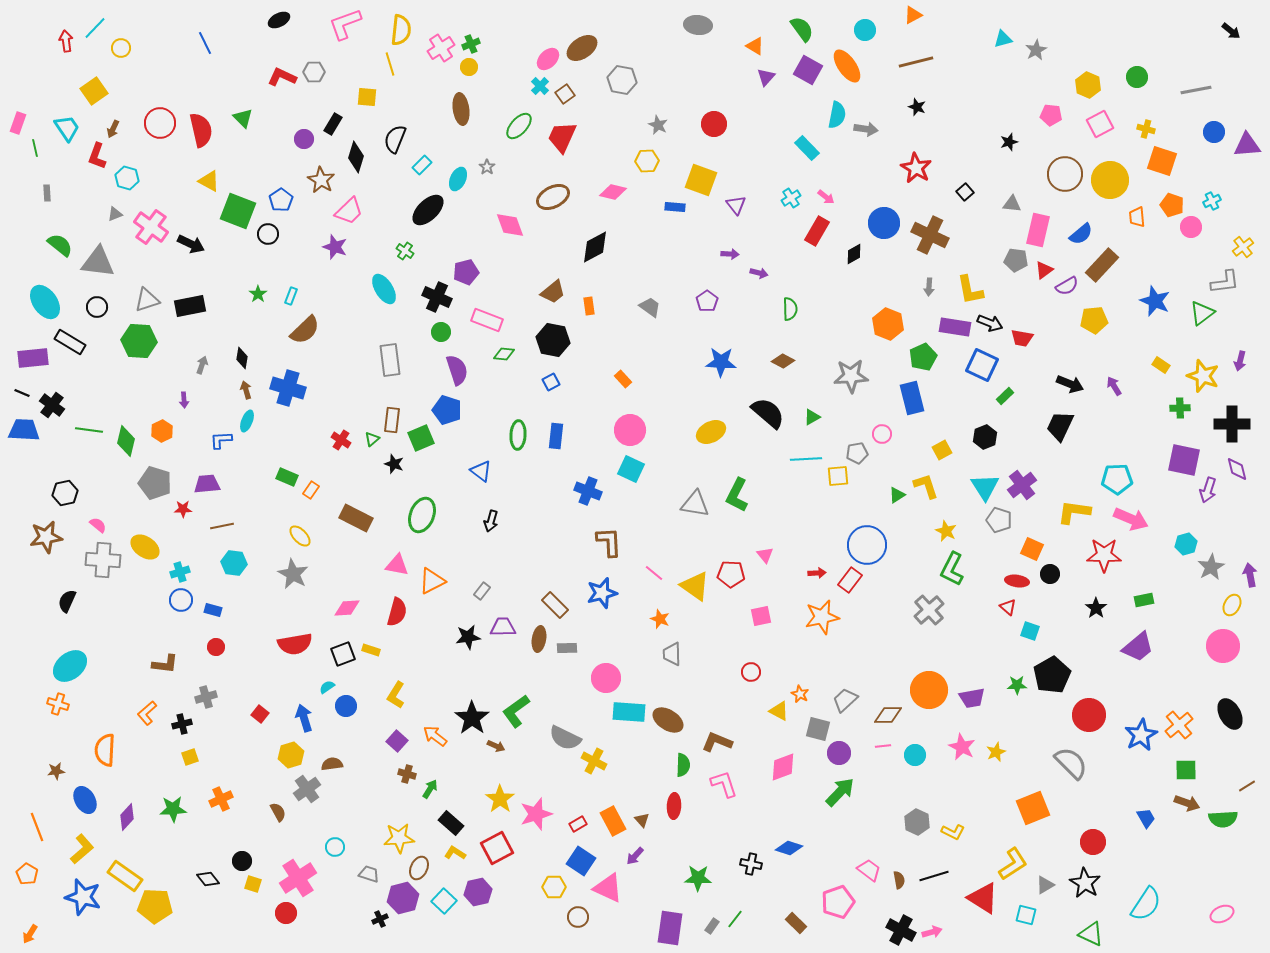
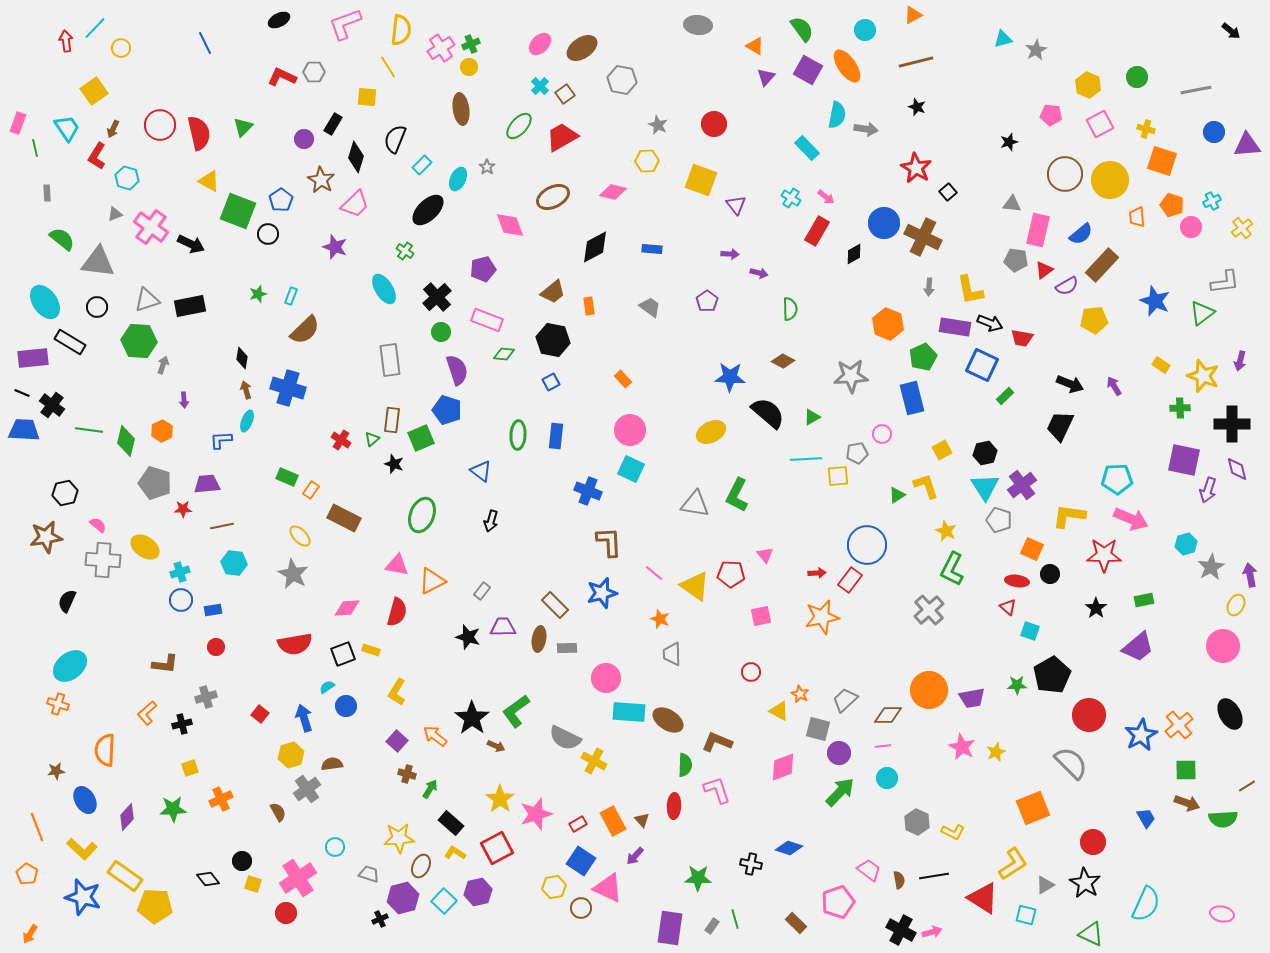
pink ellipse at (548, 59): moved 8 px left, 15 px up
yellow line at (390, 64): moved 2 px left, 3 px down; rotated 15 degrees counterclockwise
green triangle at (243, 118): moved 9 px down; rotated 30 degrees clockwise
red circle at (160, 123): moved 2 px down
red semicircle at (201, 130): moved 2 px left, 3 px down
red trapezoid at (562, 137): rotated 36 degrees clockwise
red L-shape at (97, 156): rotated 12 degrees clockwise
black square at (965, 192): moved 17 px left
cyan cross at (791, 198): rotated 24 degrees counterclockwise
blue rectangle at (675, 207): moved 23 px left, 42 px down
pink trapezoid at (349, 211): moved 6 px right, 7 px up
brown cross at (930, 235): moved 7 px left, 2 px down
green semicircle at (60, 245): moved 2 px right, 6 px up
yellow cross at (1243, 247): moved 1 px left, 19 px up
purple pentagon at (466, 272): moved 17 px right, 3 px up
green star at (258, 294): rotated 18 degrees clockwise
black cross at (437, 297): rotated 24 degrees clockwise
blue star at (721, 362): moved 9 px right, 15 px down
gray arrow at (202, 365): moved 39 px left
black hexagon at (985, 437): moved 16 px down; rotated 10 degrees clockwise
yellow L-shape at (1074, 512): moved 5 px left, 4 px down
brown rectangle at (356, 518): moved 12 px left
yellow ellipse at (1232, 605): moved 4 px right
blue rectangle at (213, 610): rotated 24 degrees counterclockwise
black star at (468, 637): rotated 25 degrees clockwise
yellow L-shape at (396, 695): moved 1 px right, 3 px up
cyan circle at (915, 755): moved 28 px left, 23 px down
yellow square at (190, 757): moved 11 px down
green semicircle at (683, 765): moved 2 px right
pink L-shape at (724, 784): moved 7 px left, 6 px down
yellow L-shape at (82, 849): rotated 84 degrees clockwise
brown ellipse at (419, 868): moved 2 px right, 2 px up
black line at (934, 876): rotated 8 degrees clockwise
yellow hexagon at (554, 887): rotated 10 degrees counterclockwise
cyan semicircle at (1146, 904): rotated 9 degrees counterclockwise
pink ellipse at (1222, 914): rotated 35 degrees clockwise
brown circle at (578, 917): moved 3 px right, 9 px up
green line at (735, 919): rotated 54 degrees counterclockwise
